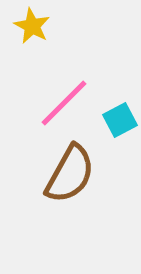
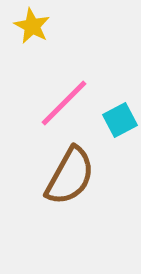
brown semicircle: moved 2 px down
